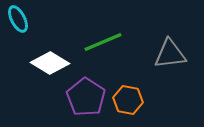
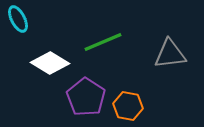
orange hexagon: moved 6 px down
